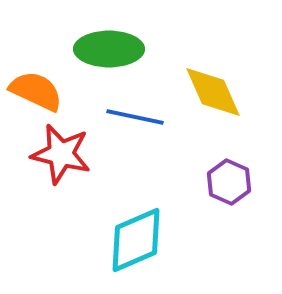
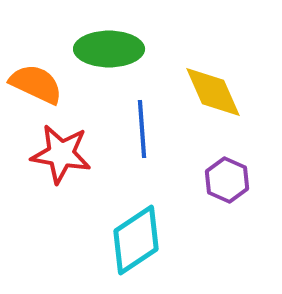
orange semicircle: moved 7 px up
blue line: moved 7 px right, 12 px down; rotated 74 degrees clockwise
red star: rotated 4 degrees counterclockwise
purple hexagon: moved 2 px left, 2 px up
cyan diamond: rotated 10 degrees counterclockwise
